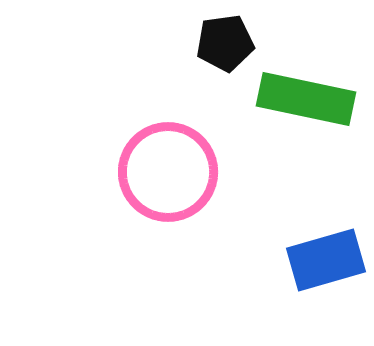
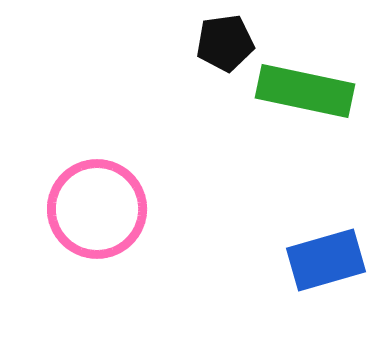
green rectangle: moved 1 px left, 8 px up
pink circle: moved 71 px left, 37 px down
